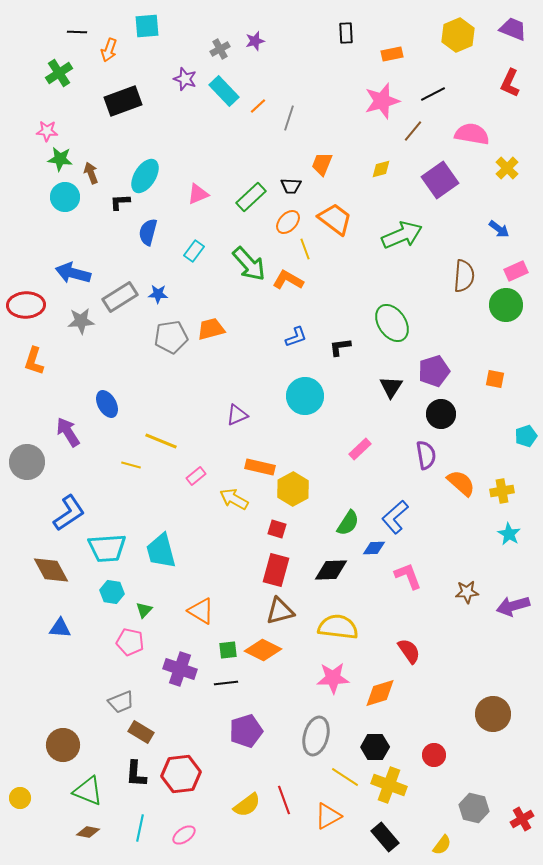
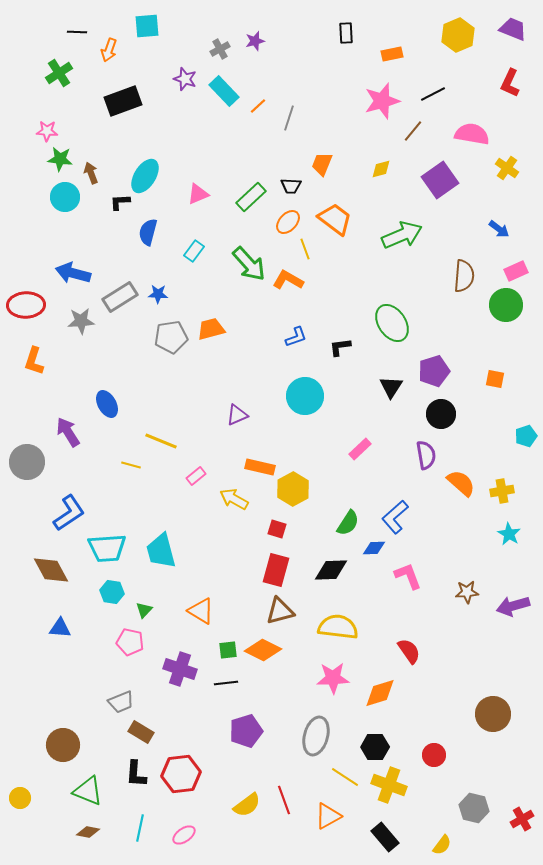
yellow cross at (507, 168): rotated 10 degrees counterclockwise
